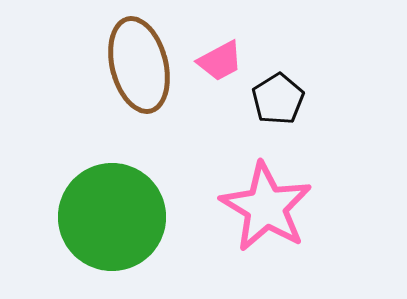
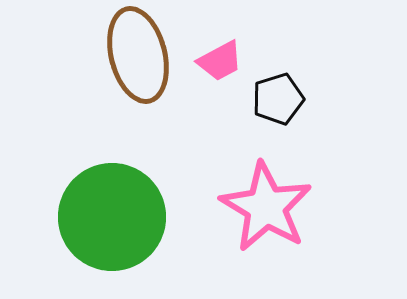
brown ellipse: moved 1 px left, 10 px up
black pentagon: rotated 15 degrees clockwise
